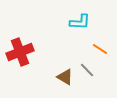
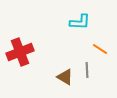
gray line: rotated 42 degrees clockwise
